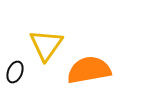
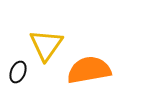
black ellipse: moved 3 px right
